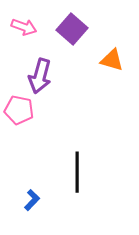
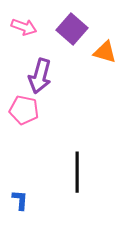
orange triangle: moved 7 px left, 8 px up
pink pentagon: moved 5 px right
blue L-shape: moved 12 px left; rotated 40 degrees counterclockwise
